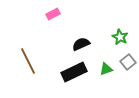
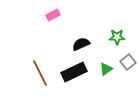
pink rectangle: moved 1 px down
green star: moved 3 px left; rotated 28 degrees counterclockwise
brown line: moved 12 px right, 12 px down
green triangle: rotated 16 degrees counterclockwise
